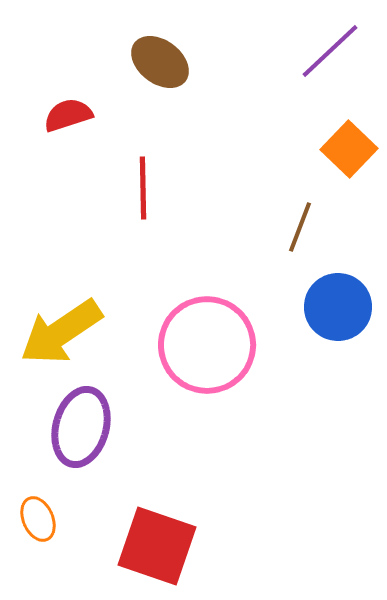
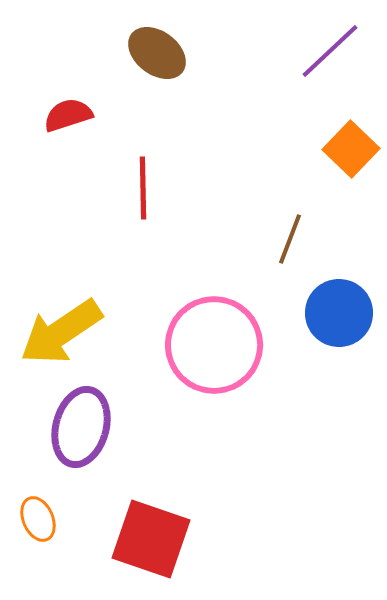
brown ellipse: moved 3 px left, 9 px up
orange square: moved 2 px right
brown line: moved 10 px left, 12 px down
blue circle: moved 1 px right, 6 px down
pink circle: moved 7 px right
red square: moved 6 px left, 7 px up
